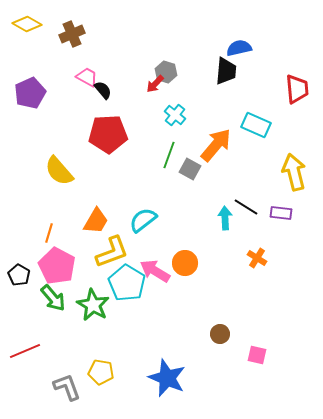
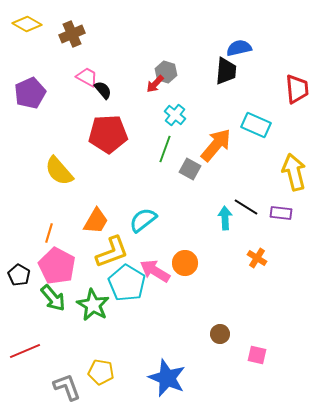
green line: moved 4 px left, 6 px up
